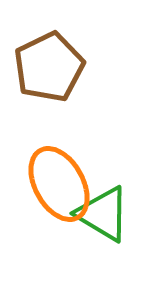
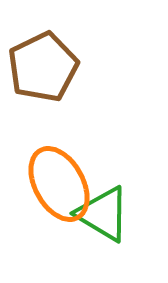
brown pentagon: moved 6 px left
